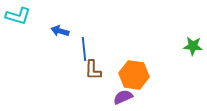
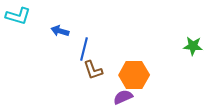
blue line: rotated 20 degrees clockwise
brown L-shape: rotated 20 degrees counterclockwise
orange hexagon: rotated 8 degrees counterclockwise
